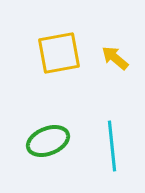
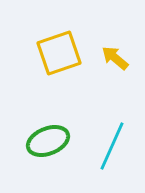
yellow square: rotated 9 degrees counterclockwise
cyan line: rotated 30 degrees clockwise
